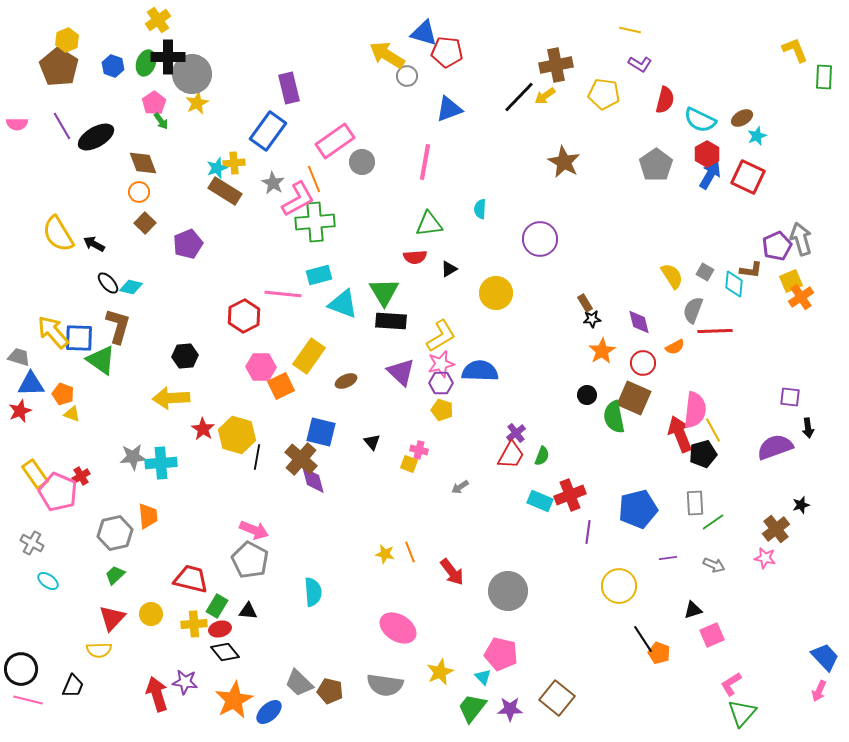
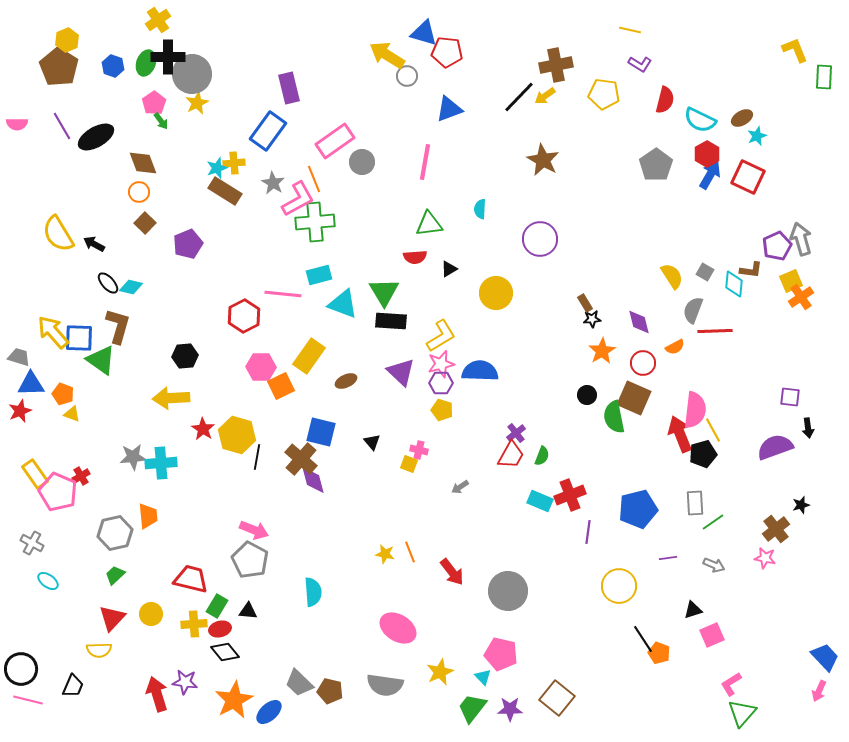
brown star at (564, 162): moved 21 px left, 2 px up
